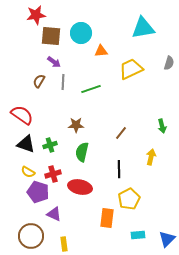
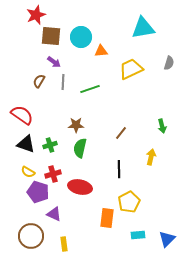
red star: rotated 12 degrees counterclockwise
cyan circle: moved 4 px down
green line: moved 1 px left
green semicircle: moved 2 px left, 4 px up
yellow pentagon: moved 3 px down
